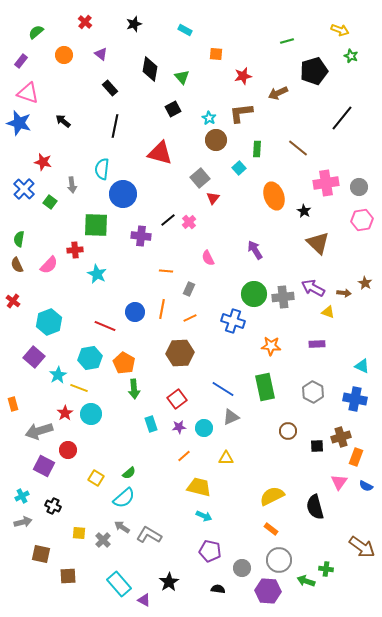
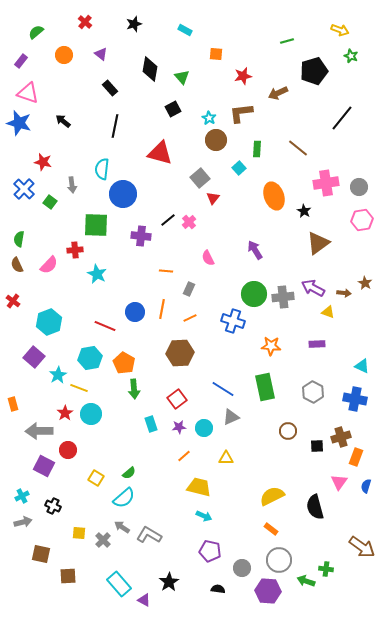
brown triangle at (318, 243): rotated 40 degrees clockwise
gray arrow at (39, 431): rotated 16 degrees clockwise
blue semicircle at (366, 486): rotated 80 degrees clockwise
